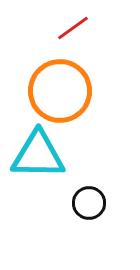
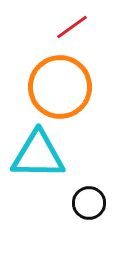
red line: moved 1 px left, 1 px up
orange circle: moved 4 px up
